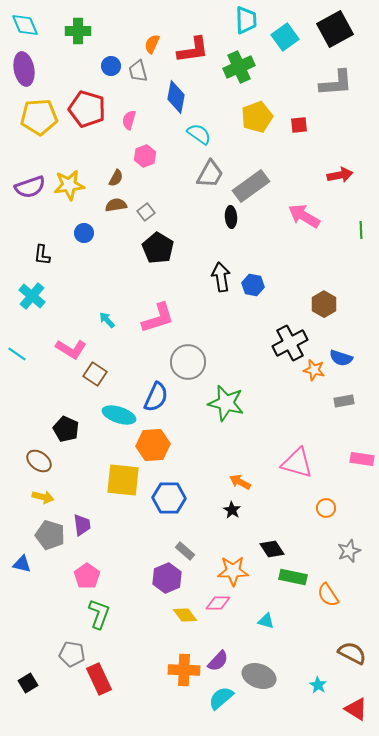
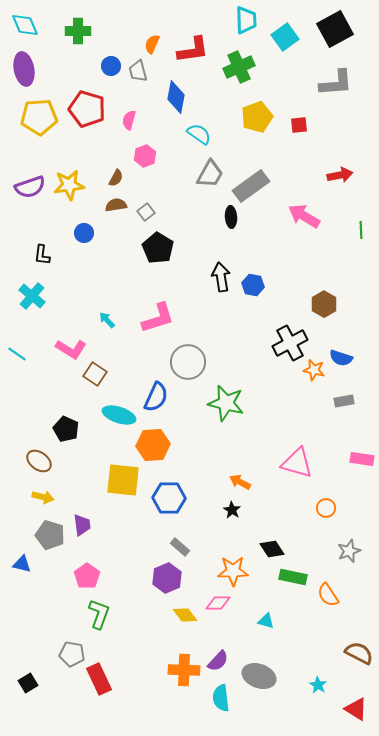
gray rectangle at (185, 551): moved 5 px left, 4 px up
brown semicircle at (352, 653): moved 7 px right
cyan semicircle at (221, 698): rotated 56 degrees counterclockwise
